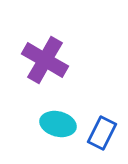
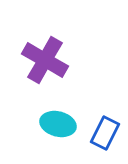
blue rectangle: moved 3 px right
